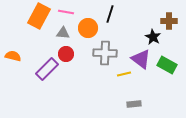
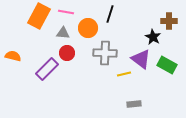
red circle: moved 1 px right, 1 px up
